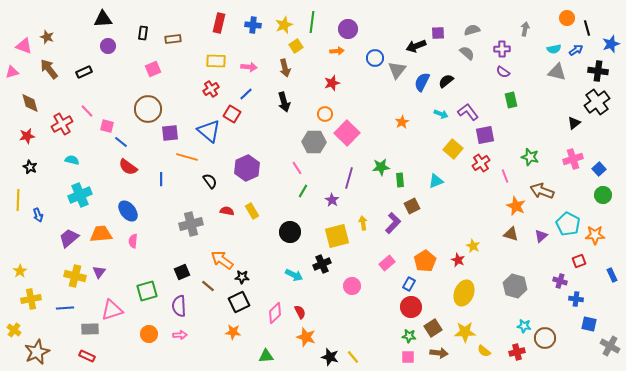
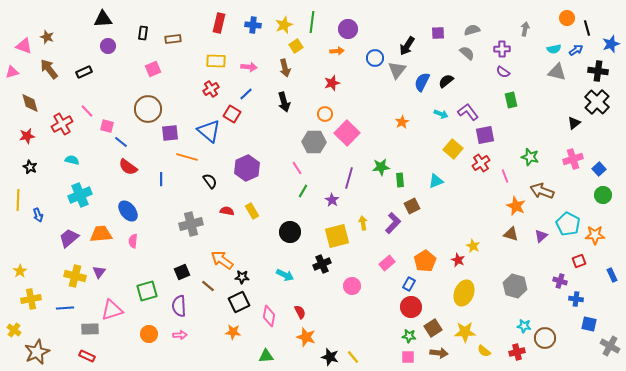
black arrow at (416, 46): moved 9 px left; rotated 36 degrees counterclockwise
black cross at (597, 102): rotated 10 degrees counterclockwise
cyan arrow at (294, 275): moved 9 px left
pink diamond at (275, 313): moved 6 px left, 3 px down; rotated 35 degrees counterclockwise
